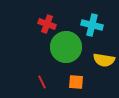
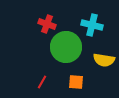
red line: rotated 56 degrees clockwise
